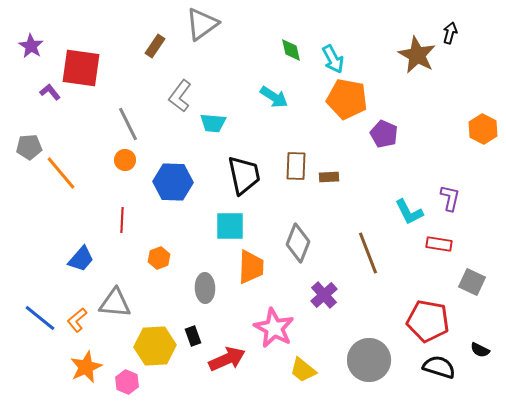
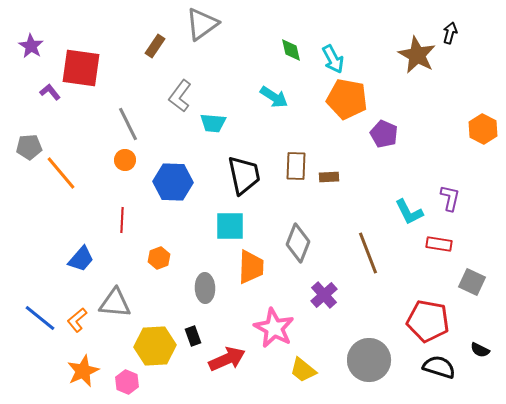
orange star at (86, 367): moved 3 px left, 4 px down
